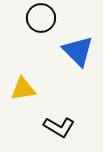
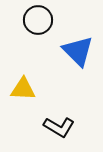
black circle: moved 3 px left, 2 px down
yellow triangle: rotated 12 degrees clockwise
